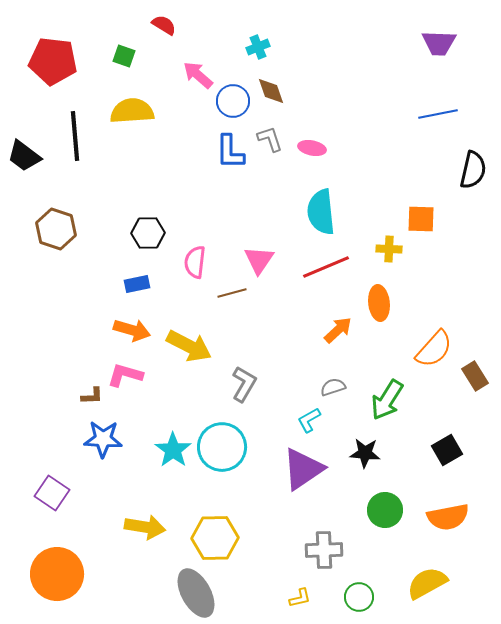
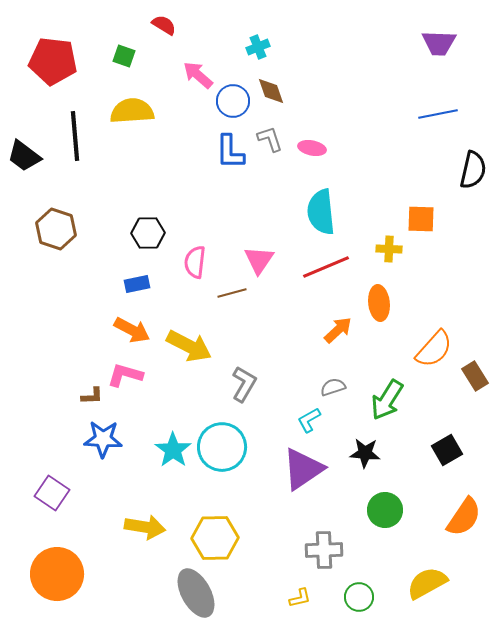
orange arrow at (132, 330): rotated 12 degrees clockwise
orange semicircle at (448, 517): moved 16 px right; rotated 45 degrees counterclockwise
